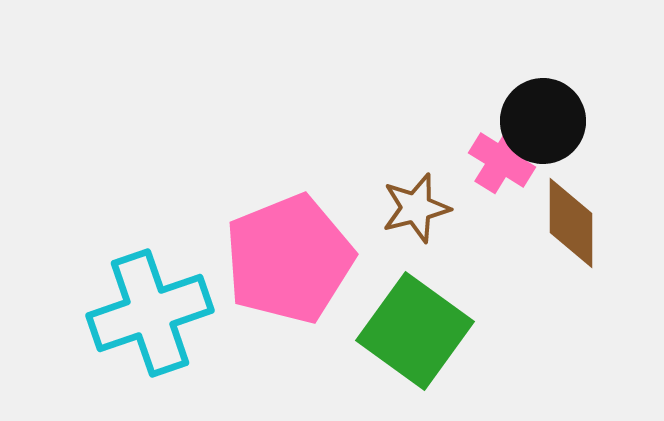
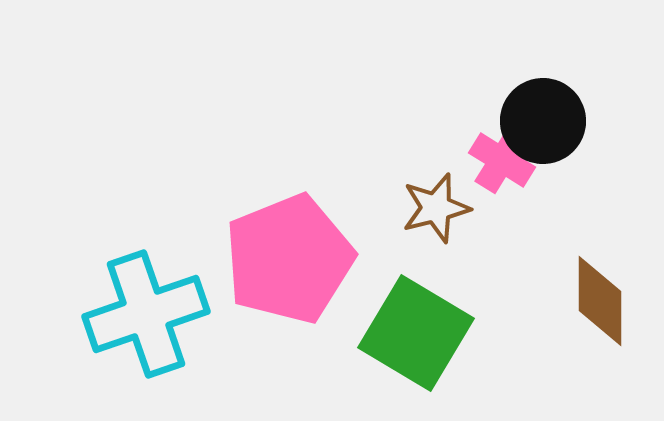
brown star: moved 20 px right
brown diamond: moved 29 px right, 78 px down
cyan cross: moved 4 px left, 1 px down
green square: moved 1 px right, 2 px down; rotated 5 degrees counterclockwise
